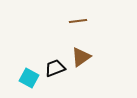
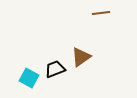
brown line: moved 23 px right, 8 px up
black trapezoid: moved 1 px down
